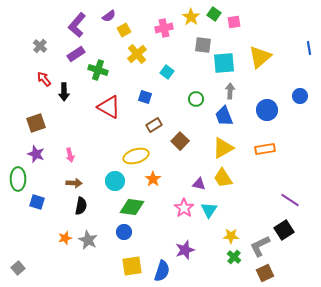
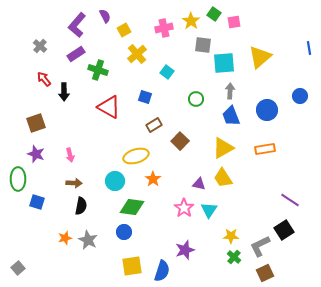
purple semicircle at (109, 16): moved 4 px left; rotated 80 degrees counterclockwise
yellow star at (191, 17): moved 4 px down
blue trapezoid at (224, 116): moved 7 px right
